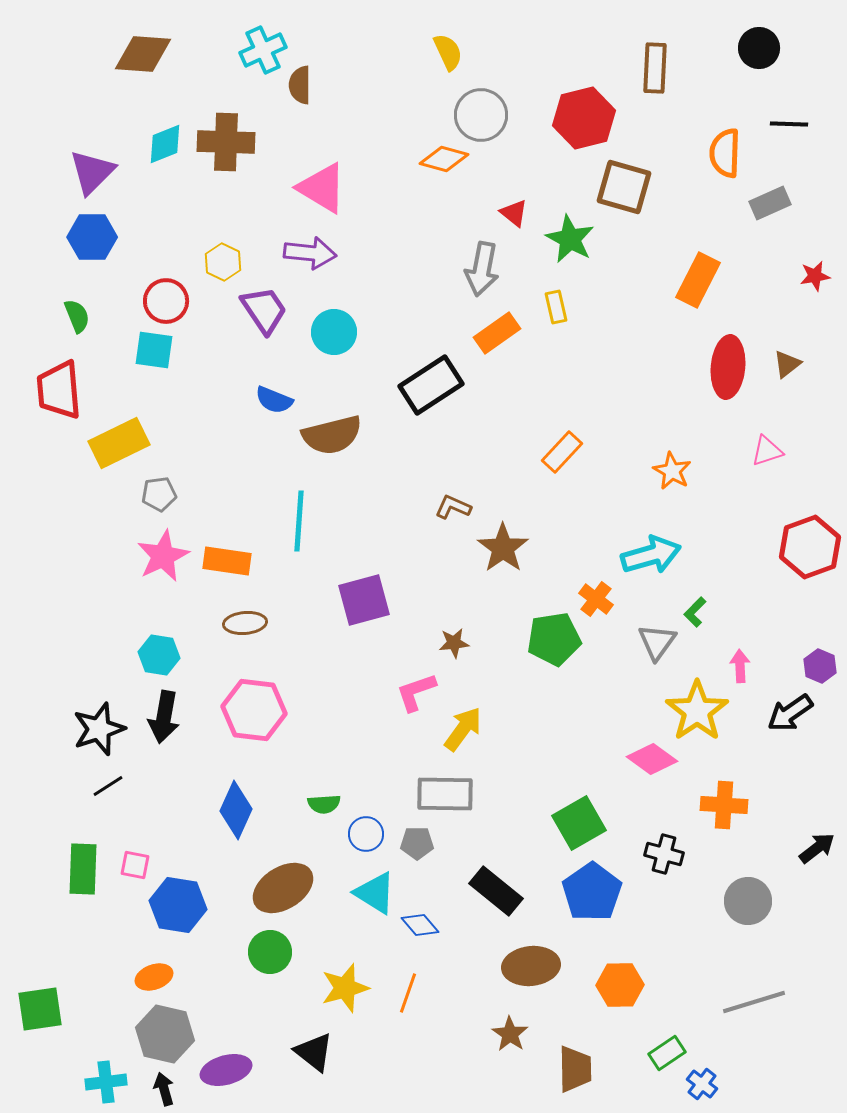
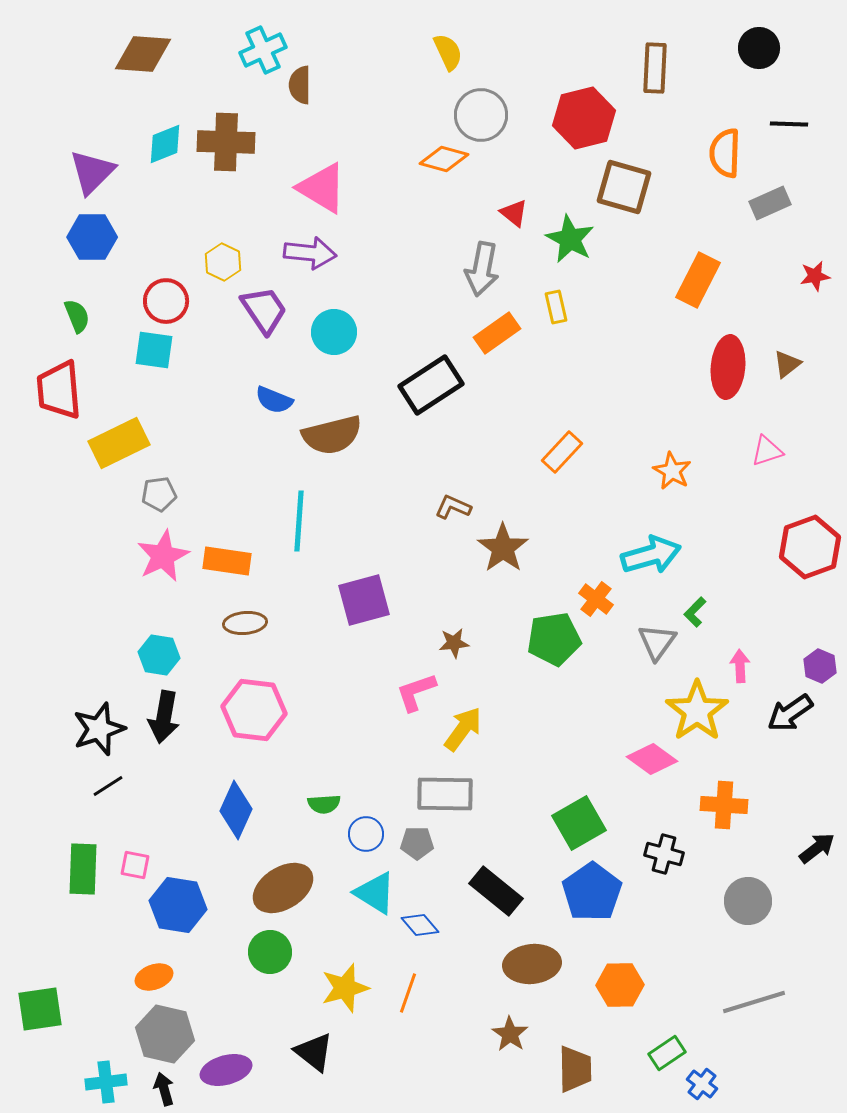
brown ellipse at (531, 966): moved 1 px right, 2 px up
